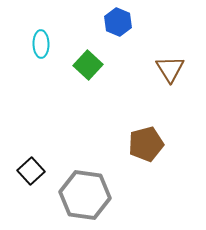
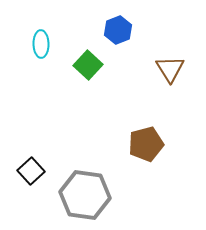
blue hexagon: moved 8 px down; rotated 16 degrees clockwise
